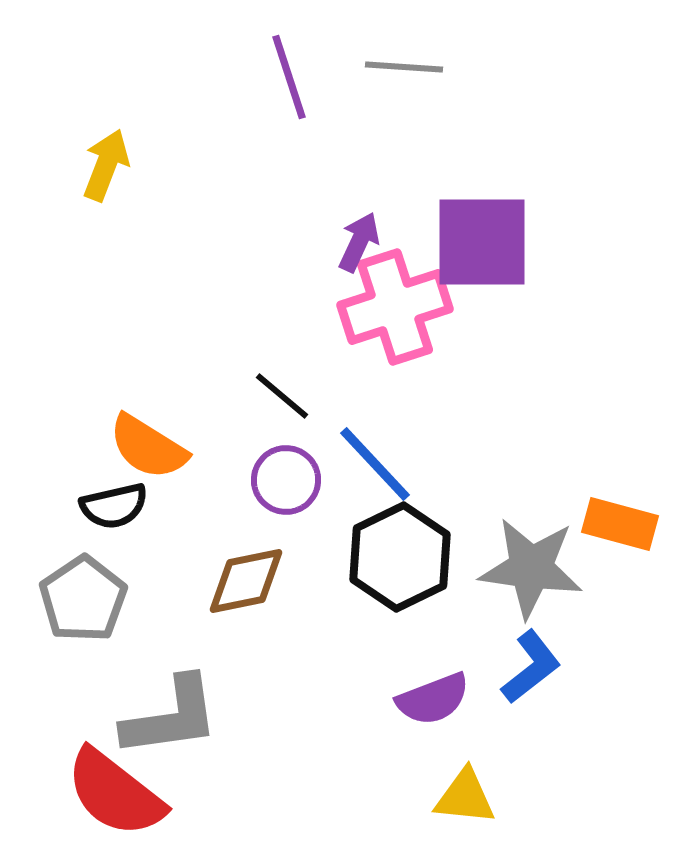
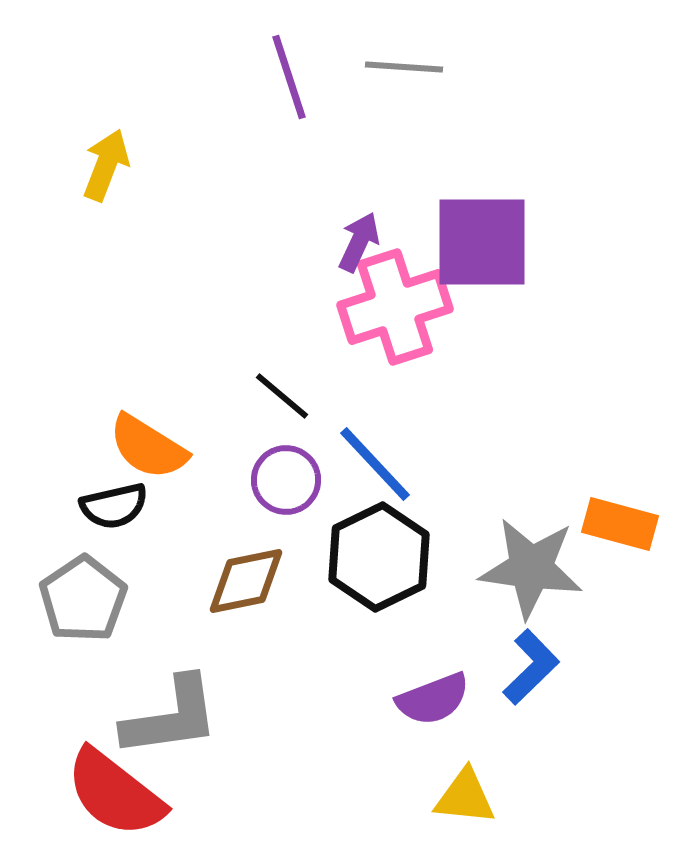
black hexagon: moved 21 px left
blue L-shape: rotated 6 degrees counterclockwise
